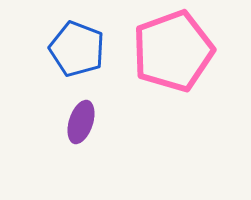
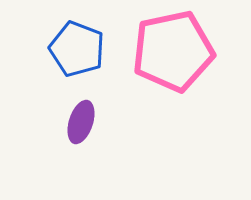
pink pentagon: rotated 8 degrees clockwise
